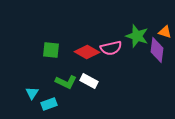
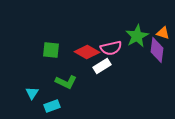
orange triangle: moved 2 px left, 1 px down
green star: rotated 25 degrees clockwise
white rectangle: moved 13 px right, 15 px up; rotated 60 degrees counterclockwise
cyan rectangle: moved 3 px right, 2 px down
